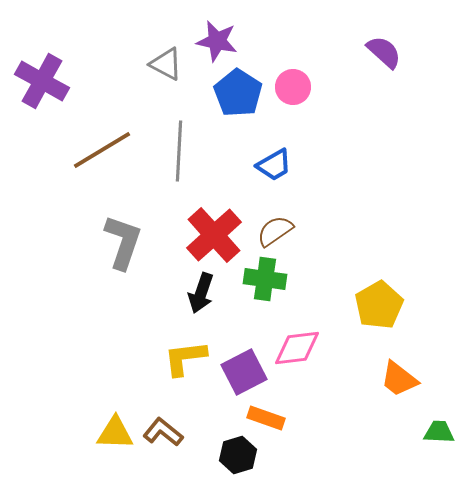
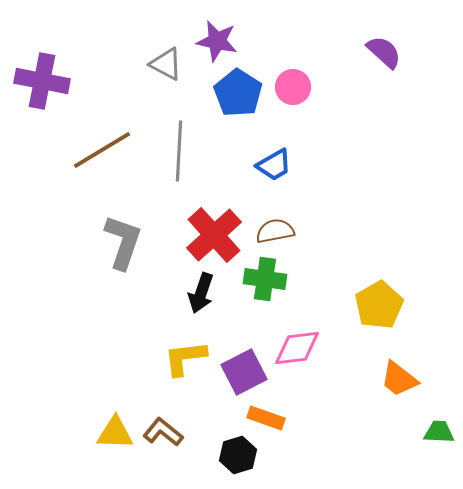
purple cross: rotated 18 degrees counterclockwise
brown semicircle: rotated 24 degrees clockwise
